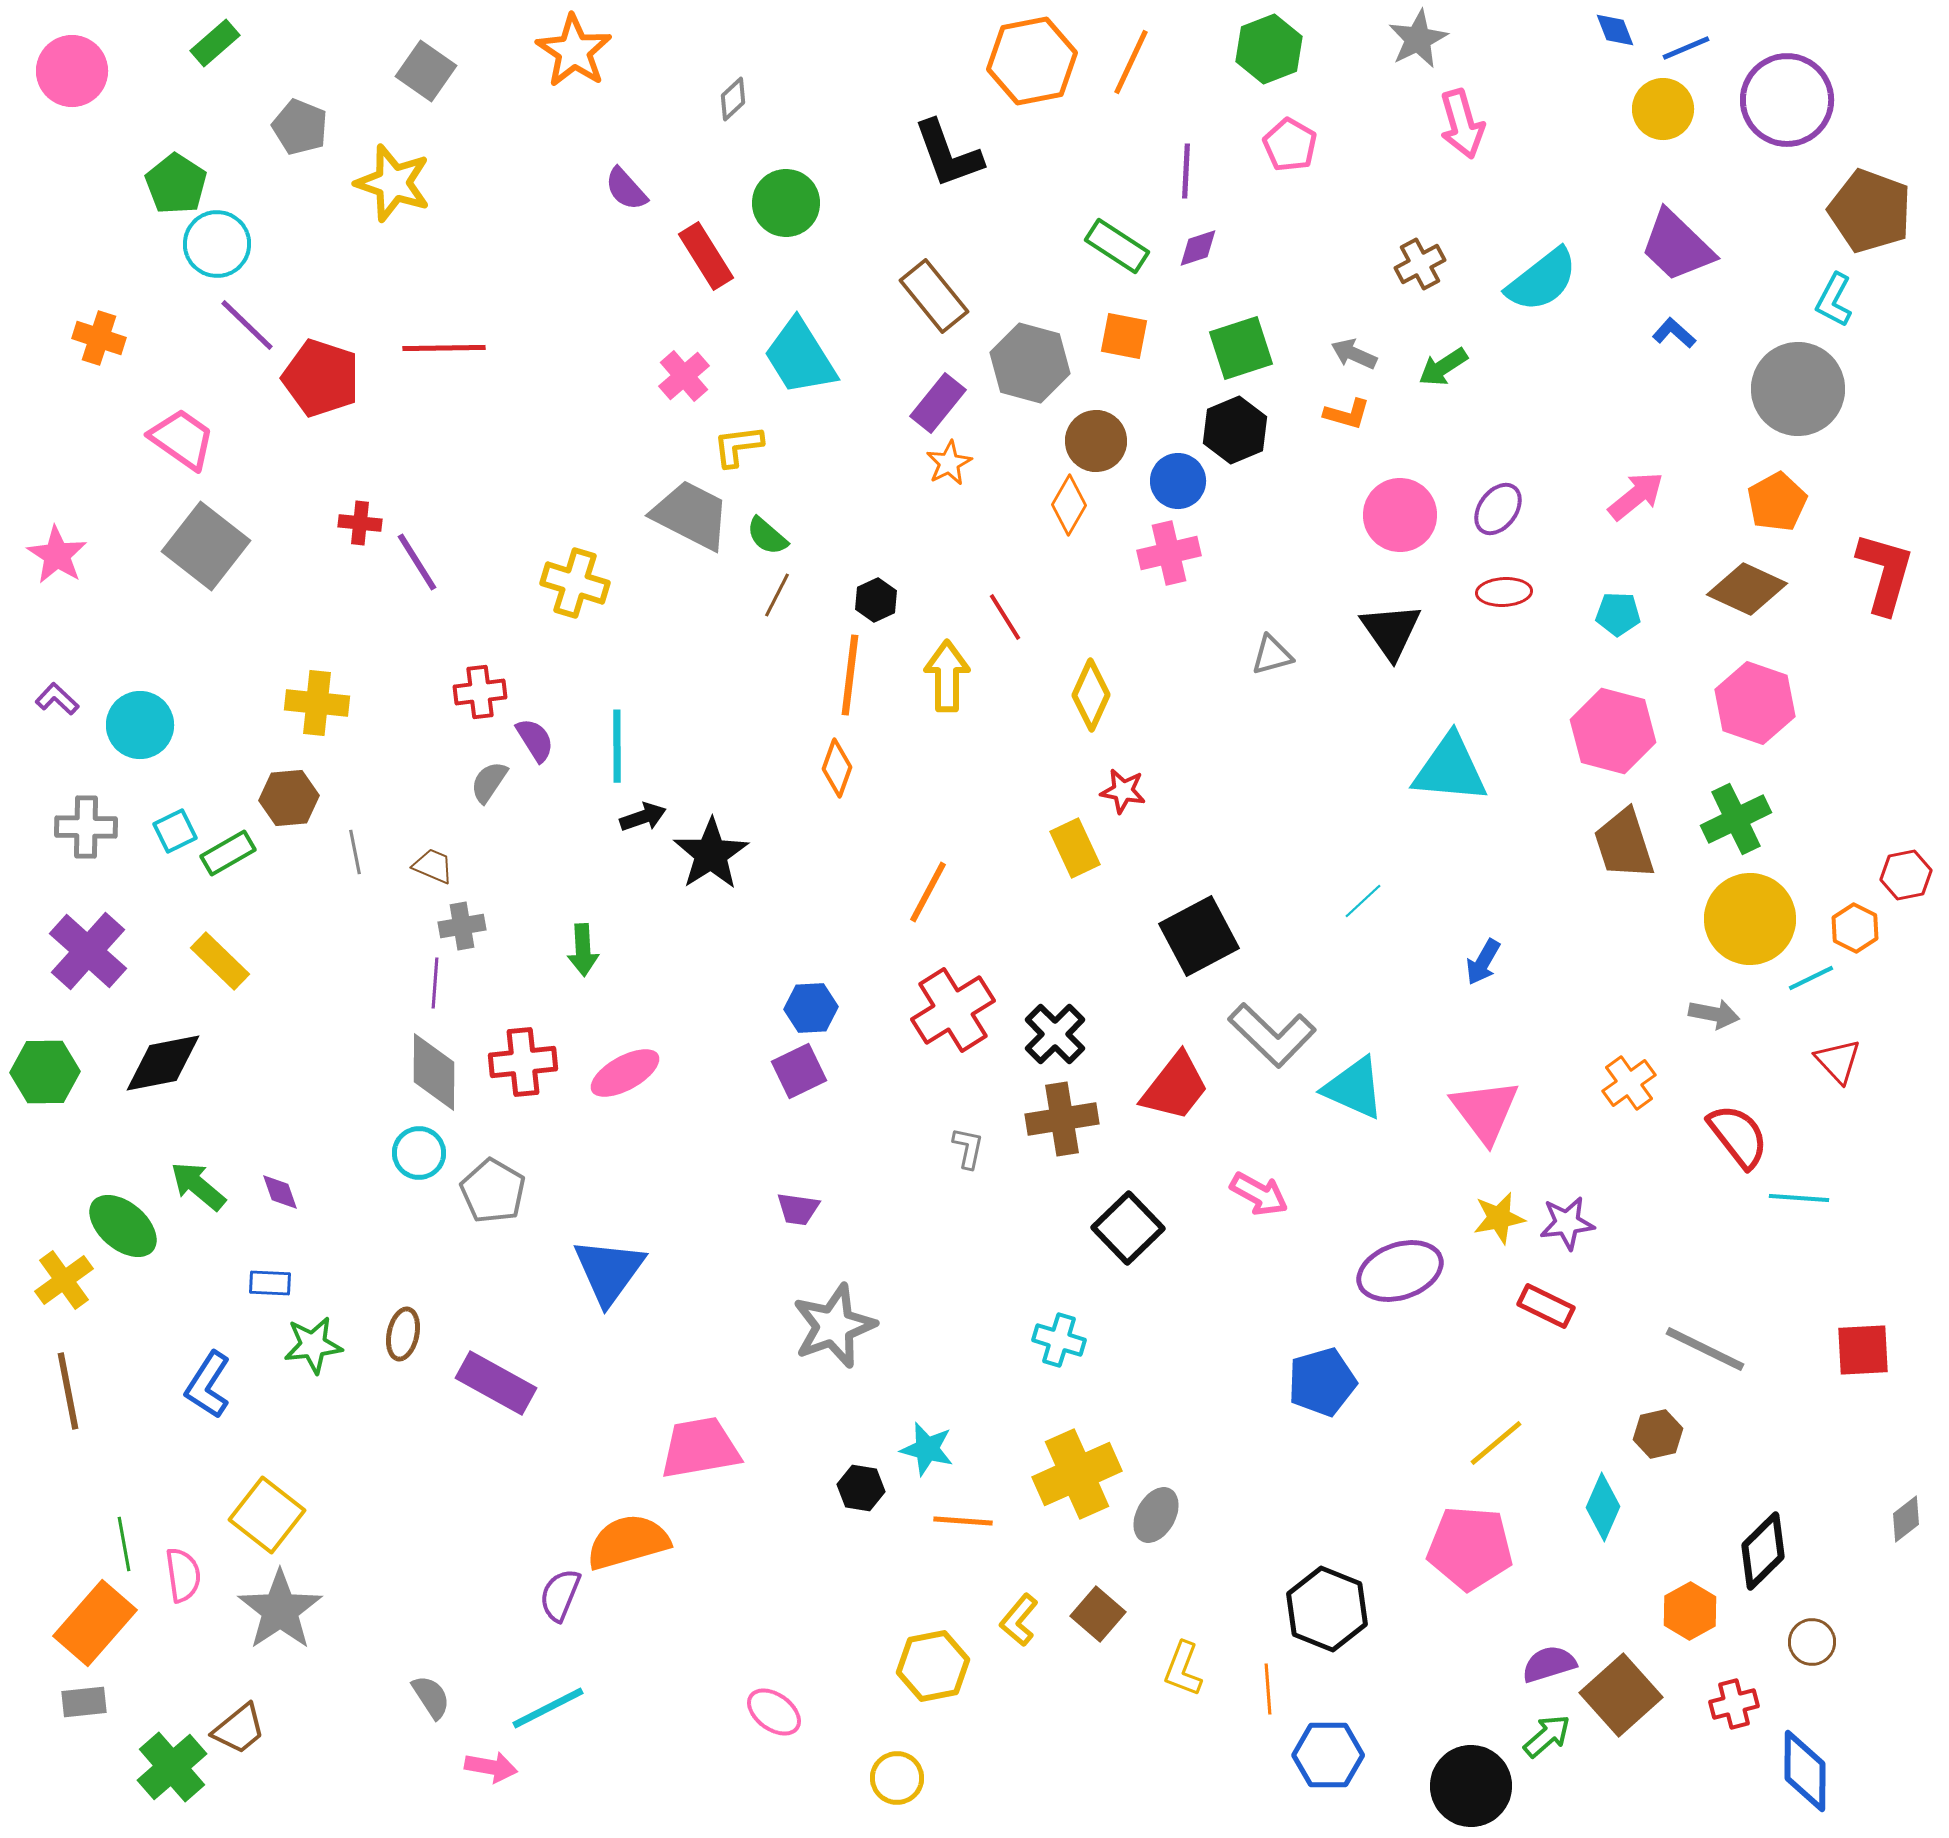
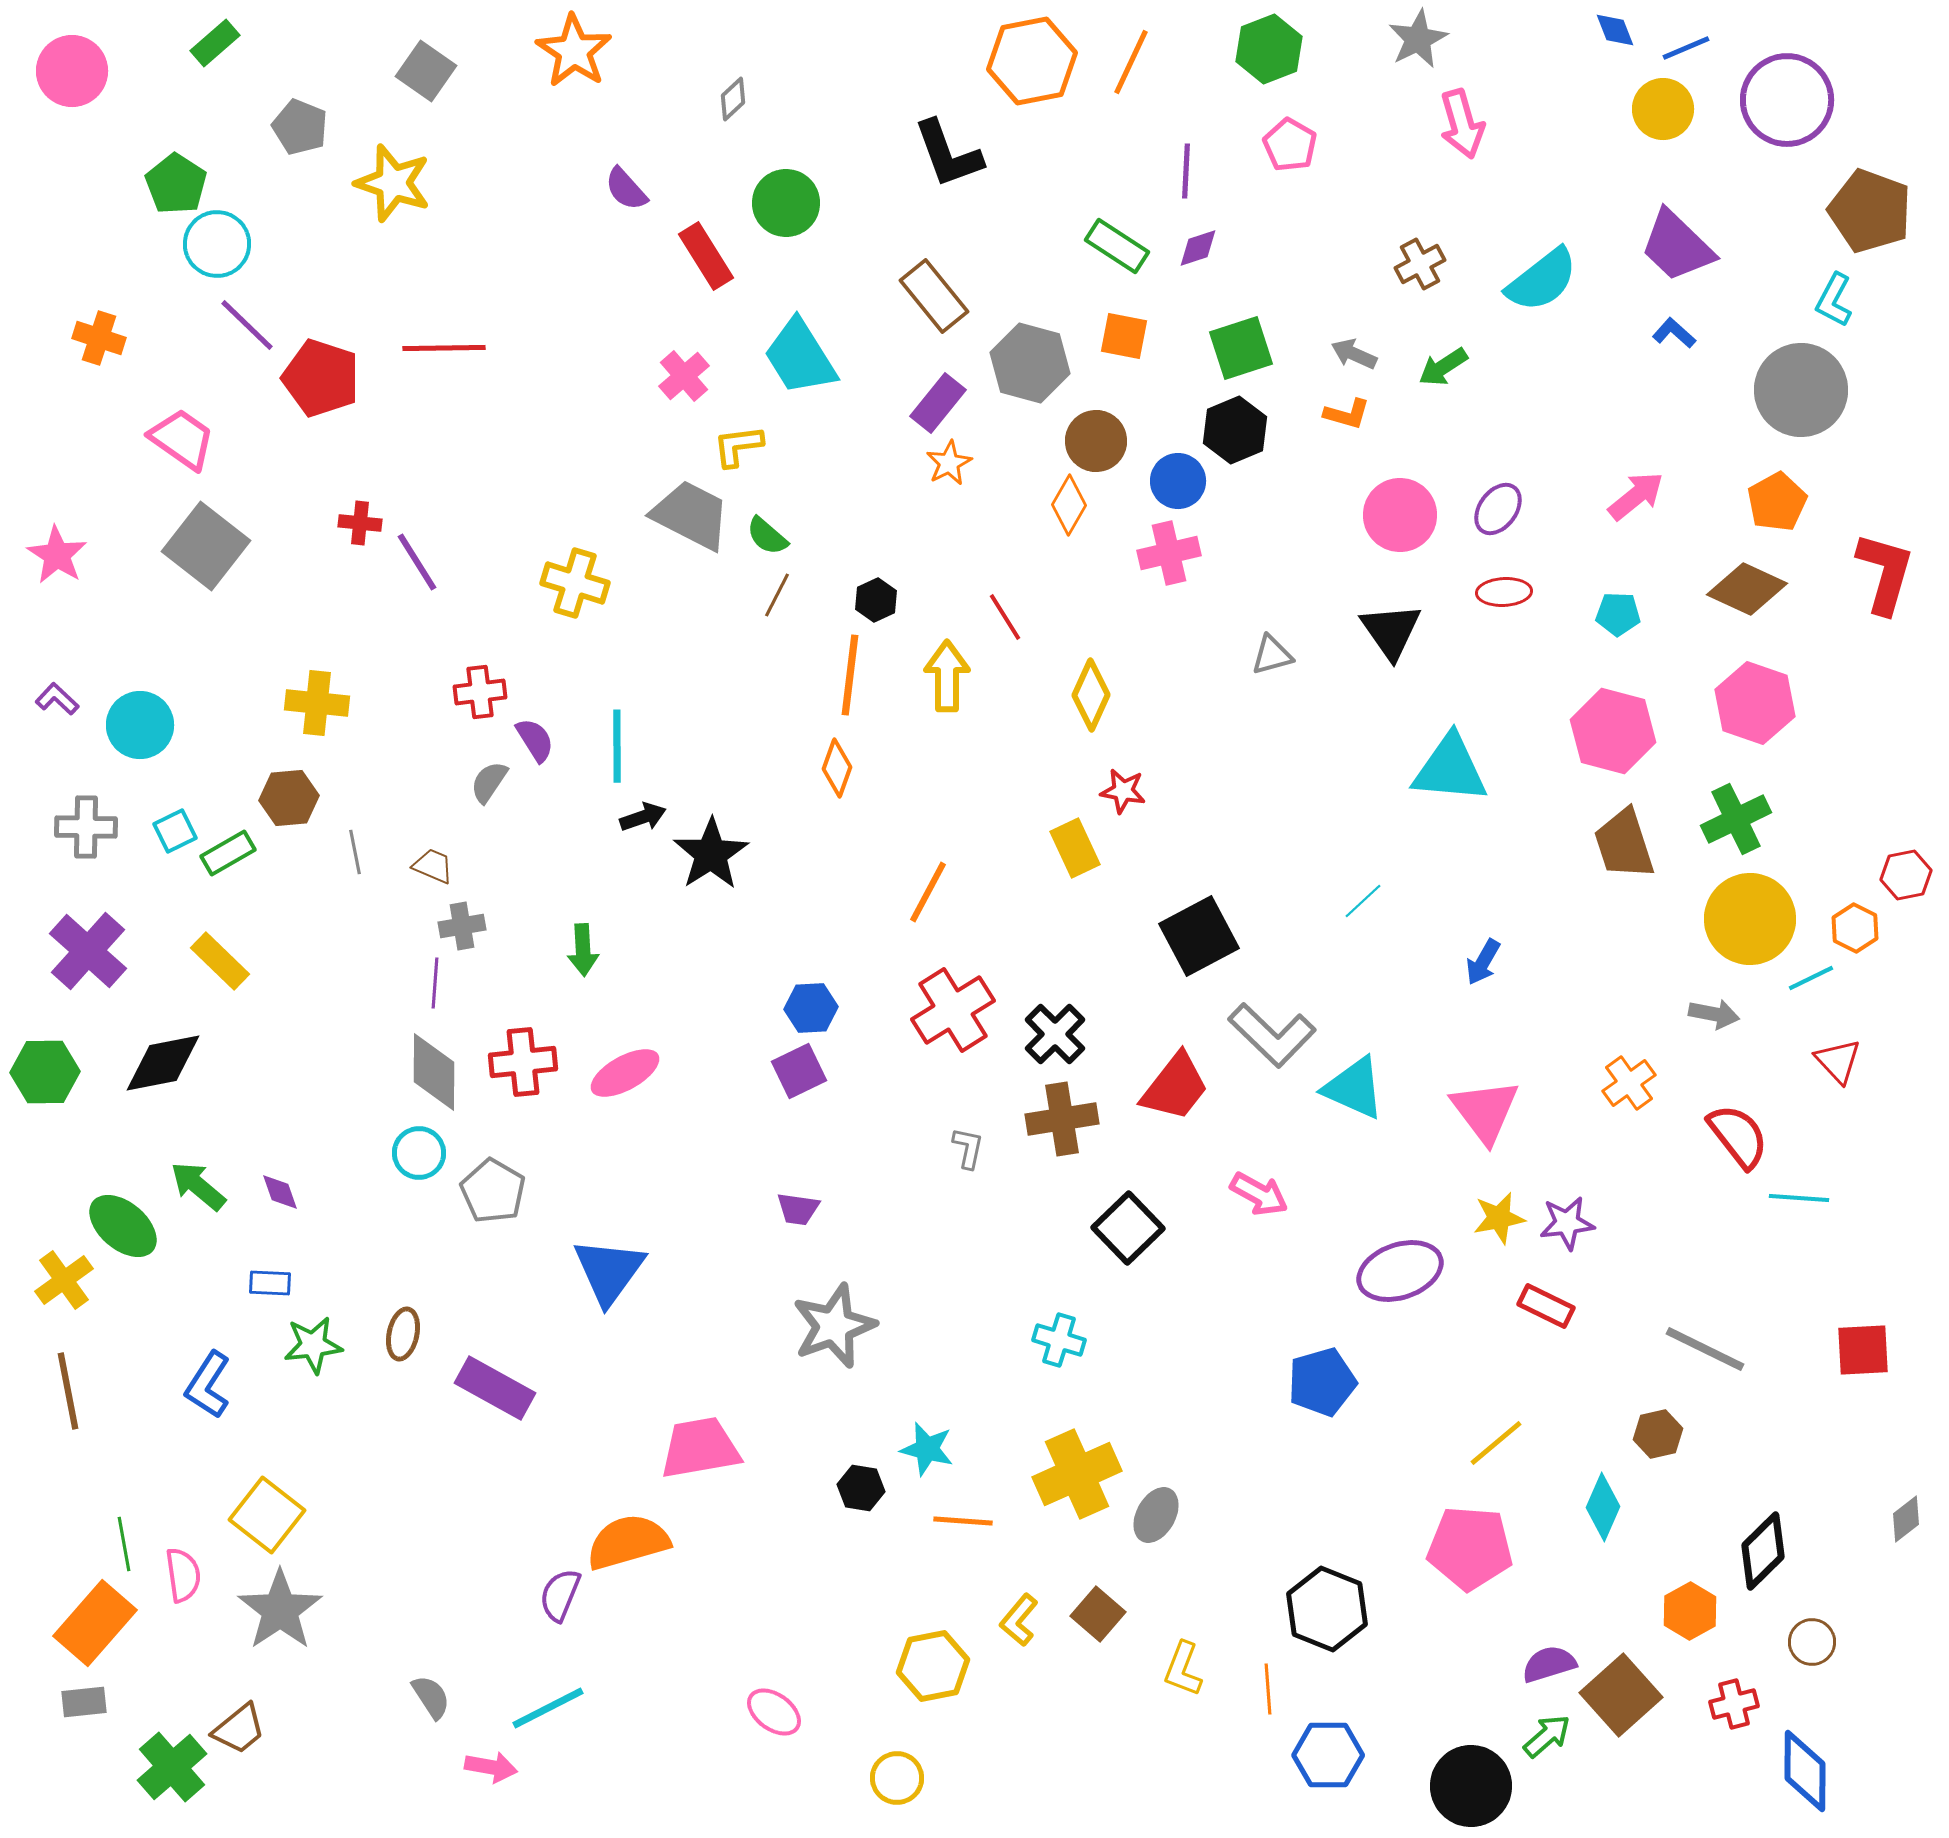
gray circle at (1798, 389): moved 3 px right, 1 px down
purple rectangle at (496, 1383): moved 1 px left, 5 px down
